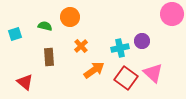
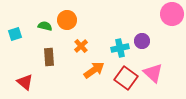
orange circle: moved 3 px left, 3 px down
